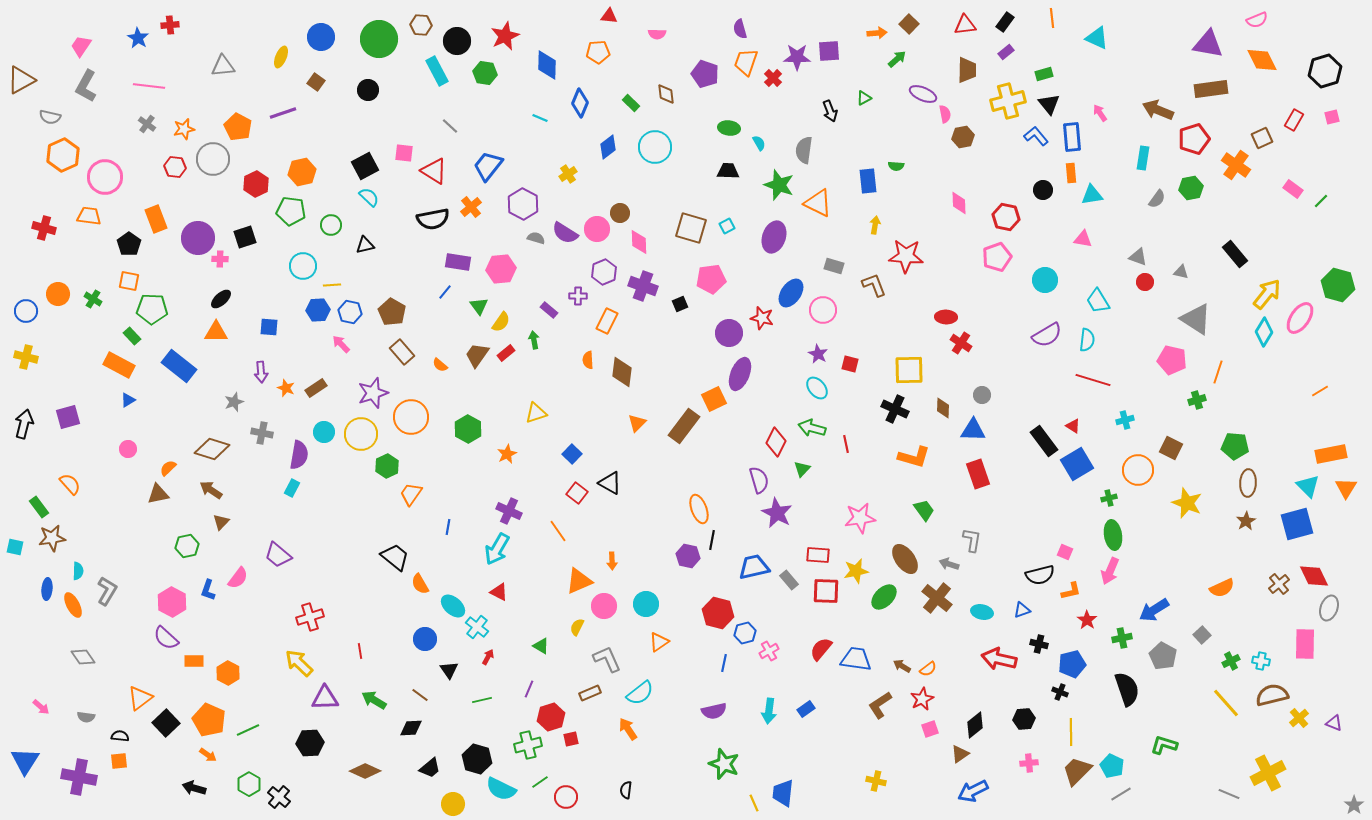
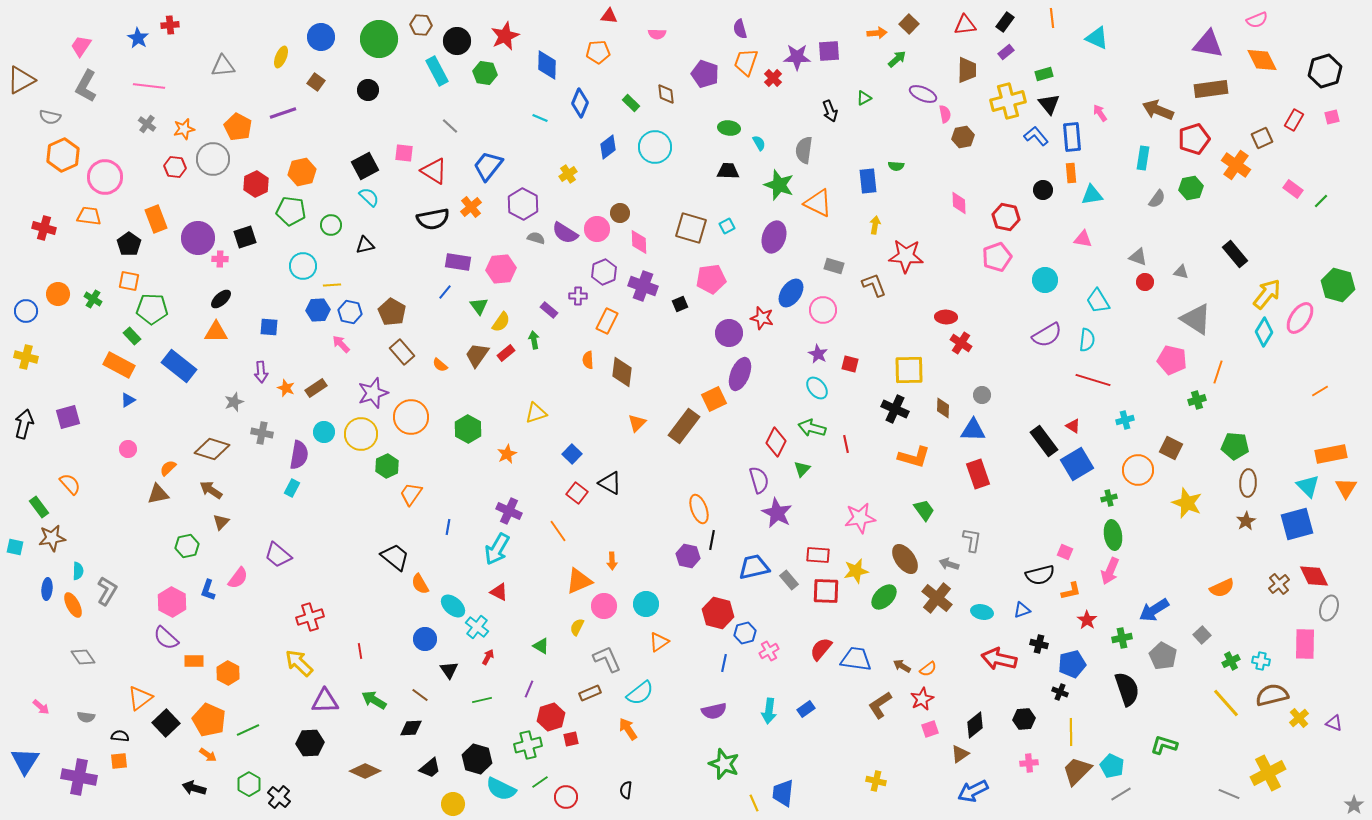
purple triangle at (325, 698): moved 3 px down
